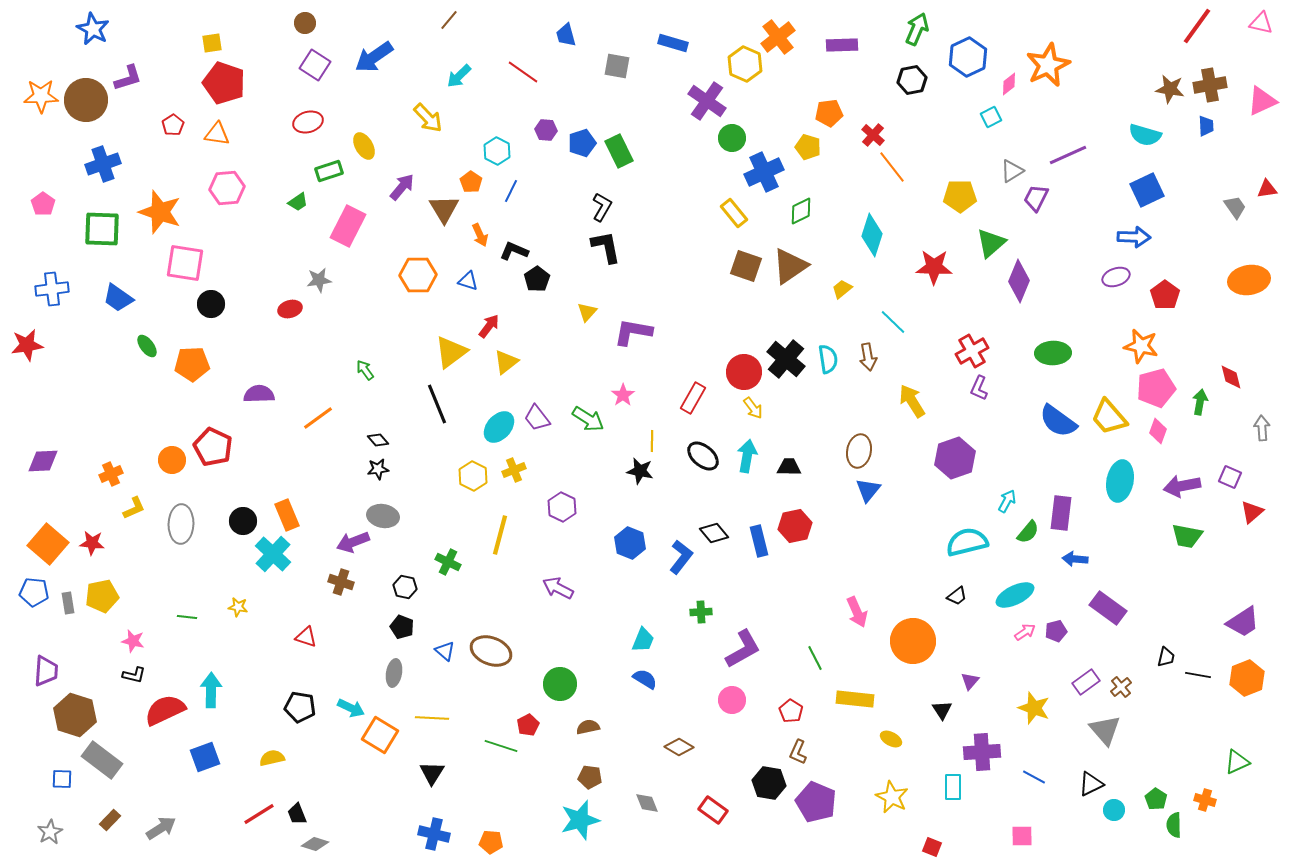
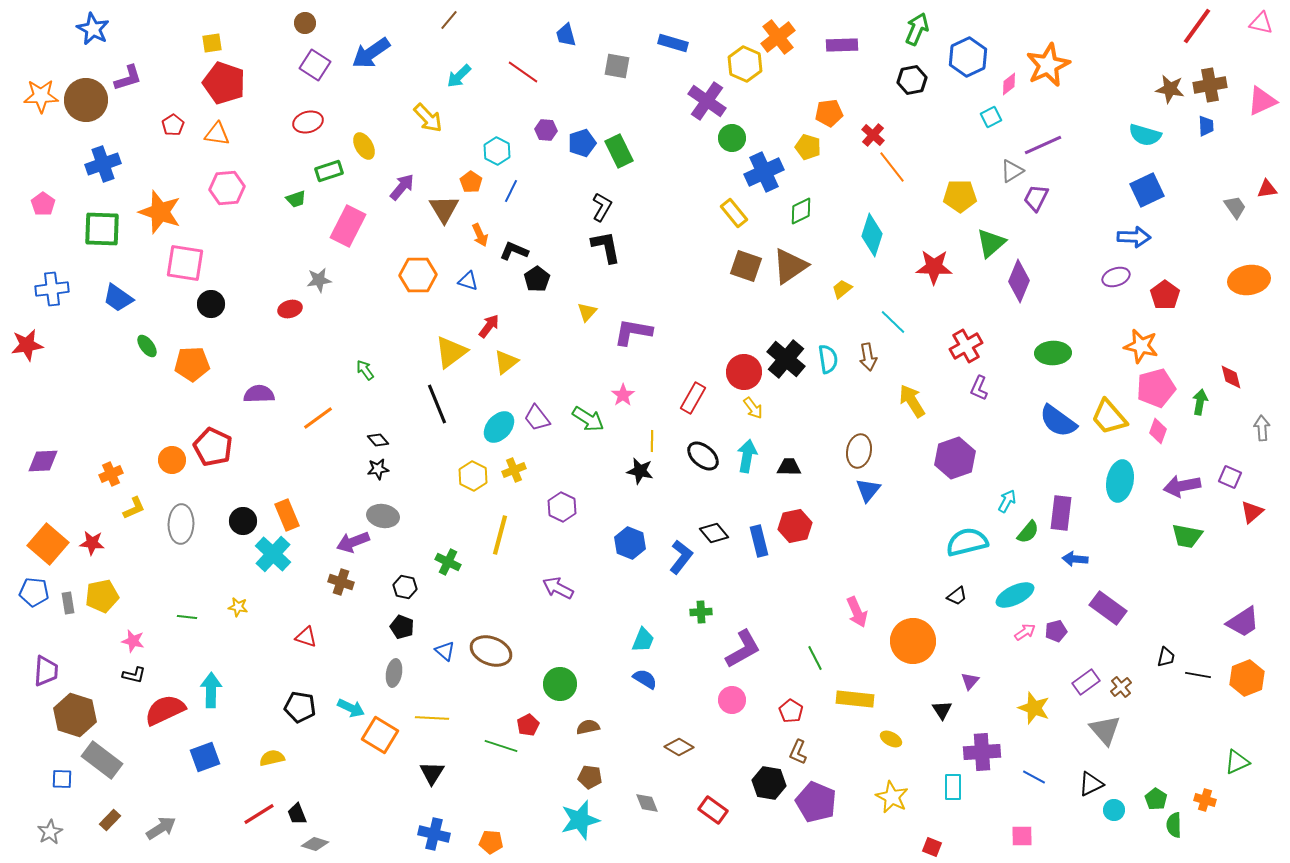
blue arrow at (374, 57): moved 3 px left, 4 px up
purple line at (1068, 155): moved 25 px left, 10 px up
green trapezoid at (298, 202): moved 2 px left, 3 px up; rotated 15 degrees clockwise
red cross at (972, 351): moved 6 px left, 5 px up
